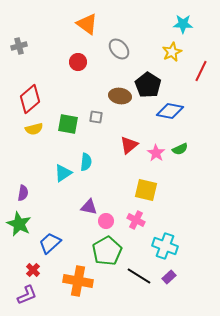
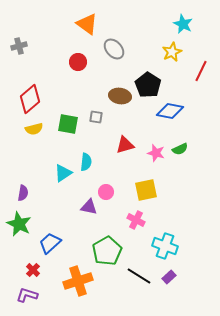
cyan star: rotated 24 degrees clockwise
gray ellipse: moved 5 px left
red triangle: moved 4 px left; rotated 24 degrees clockwise
pink star: rotated 18 degrees counterclockwise
yellow square: rotated 25 degrees counterclockwise
pink circle: moved 29 px up
orange cross: rotated 28 degrees counterclockwise
purple L-shape: rotated 140 degrees counterclockwise
